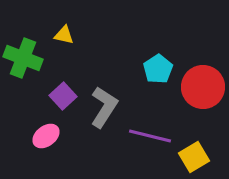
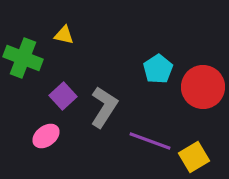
purple line: moved 5 px down; rotated 6 degrees clockwise
